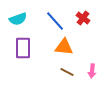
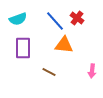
red cross: moved 6 px left
orange triangle: moved 2 px up
brown line: moved 18 px left
